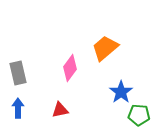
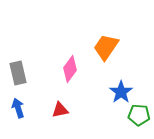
orange trapezoid: moved 1 px right, 1 px up; rotated 16 degrees counterclockwise
pink diamond: moved 1 px down
blue arrow: rotated 18 degrees counterclockwise
